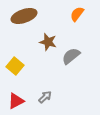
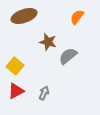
orange semicircle: moved 3 px down
gray semicircle: moved 3 px left
gray arrow: moved 1 px left, 4 px up; rotated 24 degrees counterclockwise
red triangle: moved 10 px up
